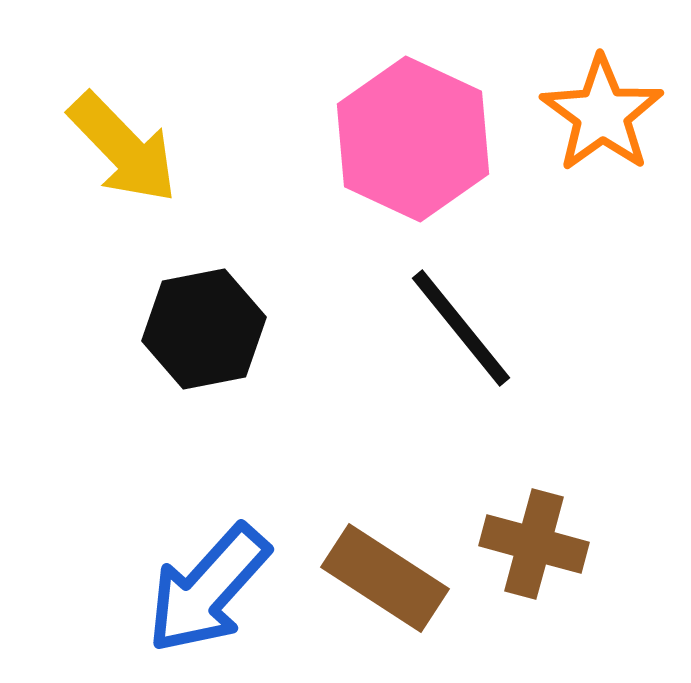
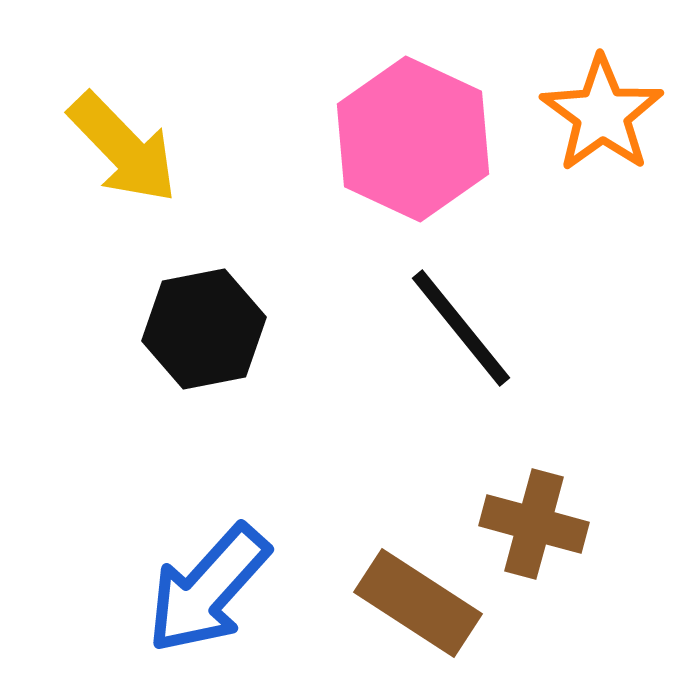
brown cross: moved 20 px up
brown rectangle: moved 33 px right, 25 px down
